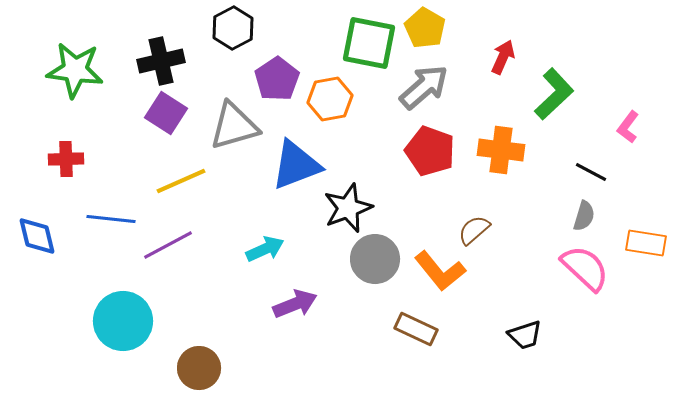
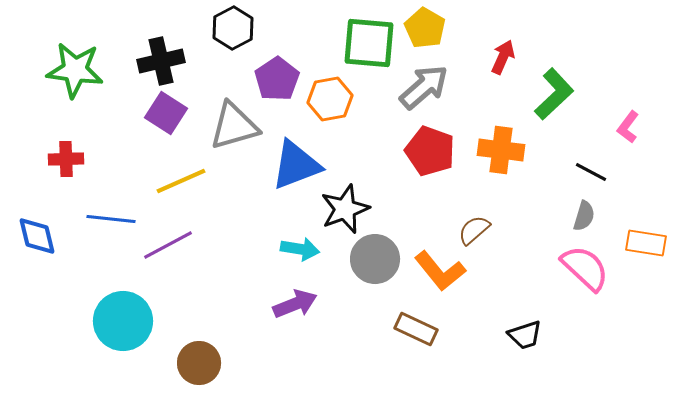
green square: rotated 6 degrees counterclockwise
black star: moved 3 px left, 1 px down
cyan arrow: moved 35 px right; rotated 33 degrees clockwise
brown circle: moved 5 px up
